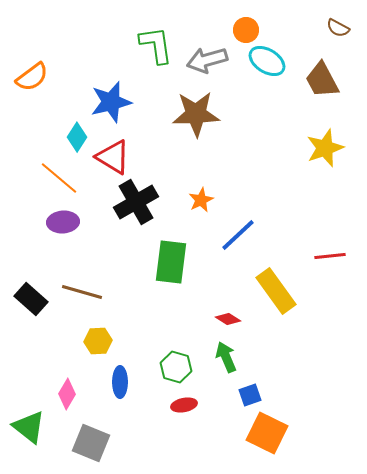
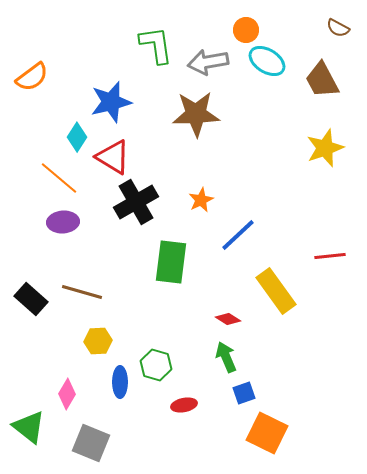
gray arrow: moved 1 px right, 2 px down; rotated 6 degrees clockwise
green hexagon: moved 20 px left, 2 px up
blue square: moved 6 px left, 2 px up
